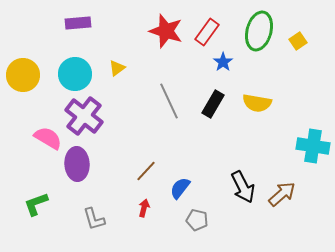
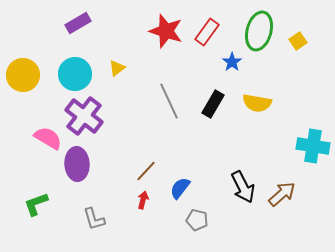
purple rectangle: rotated 25 degrees counterclockwise
blue star: moved 9 px right
red arrow: moved 1 px left, 8 px up
